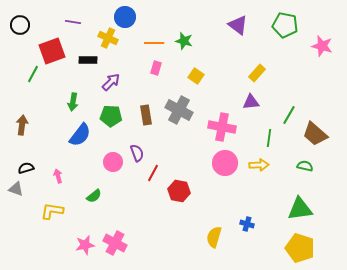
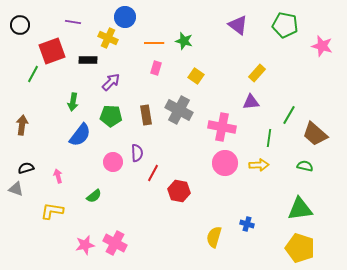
purple semicircle at (137, 153): rotated 18 degrees clockwise
